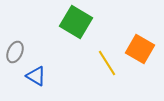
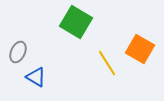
gray ellipse: moved 3 px right
blue triangle: moved 1 px down
